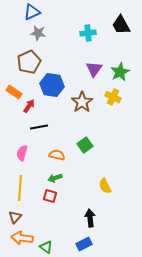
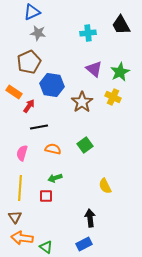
purple triangle: rotated 24 degrees counterclockwise
orange semicircle: moved 4 px left, 6 px up
red square: moved 4 px left; rotated 16 degrees counterclockwise
brown triangle: rotated 16 degrees counterclockwise
